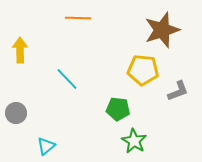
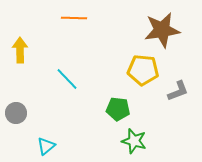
orange line: moved 4 px left
brown star: rotated 9 degrees clockwise
green star: rotated 15 degrees counterclockwise
